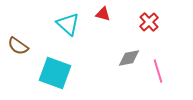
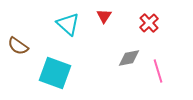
red triangle: moved 1 px right, 2 px down; rotated 49 degrees clockwise
red cross: moved 1 px down
